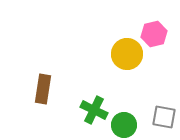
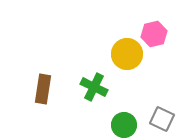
green cross: moved 23 px up
gray square: moved 2 px left, 2 px down; rotated 15 degrees clockwise
